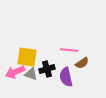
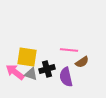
brown semicircle: moved 1 px up
pink arrow: rotated 60 degrees clockwise
